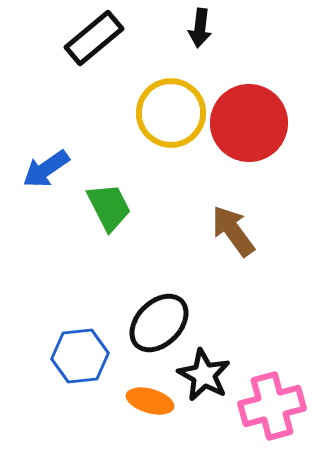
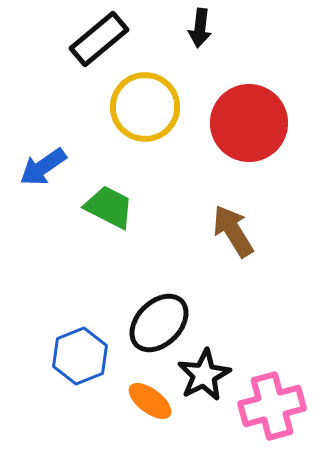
black rectangle: moved 5 px right, 1 px down
yellow circle: moved 26 px left, 6 px up
blue arrow: moved 3 px left, 2 px up
green trapezoid: rotated 36 degrees counterclockwise
brown arrow: rotated 4 degrees clockwise
blue hexagon: rotated 16 degrees counterclockwise
black star: rotated 16 degrees clockwise
orange ellipse: rotated 21 degrees clockwise
